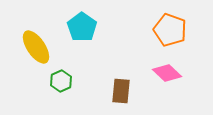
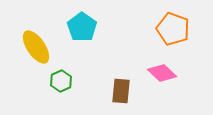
orange pentagon: moved 3 px right, 1 px up
pink diamond: moved 5 px left
